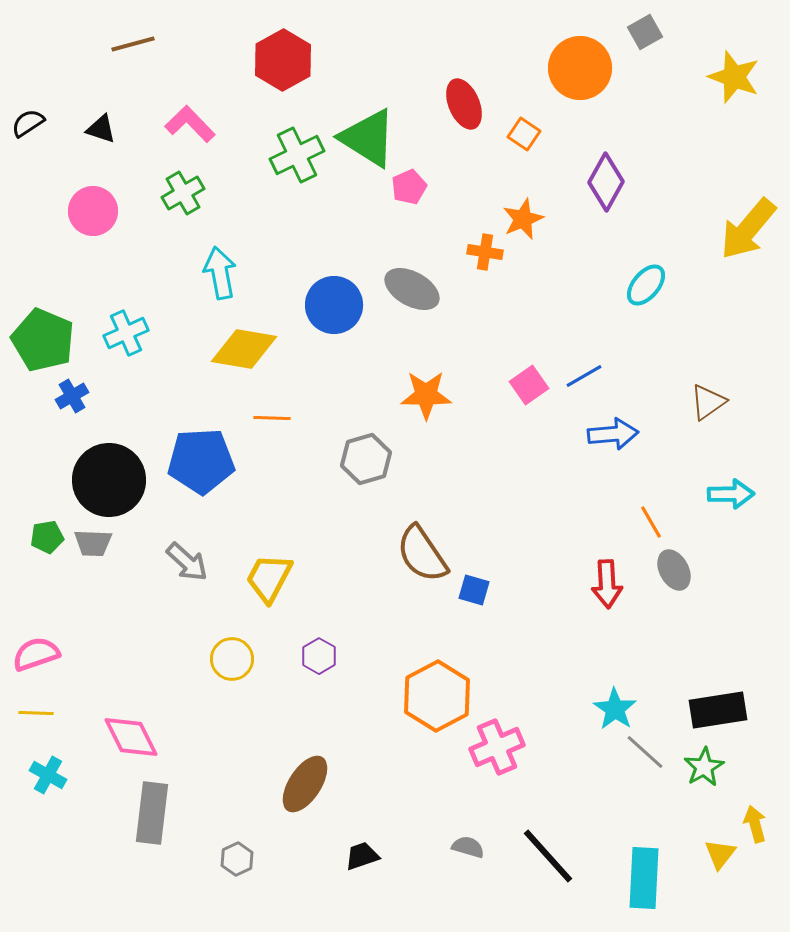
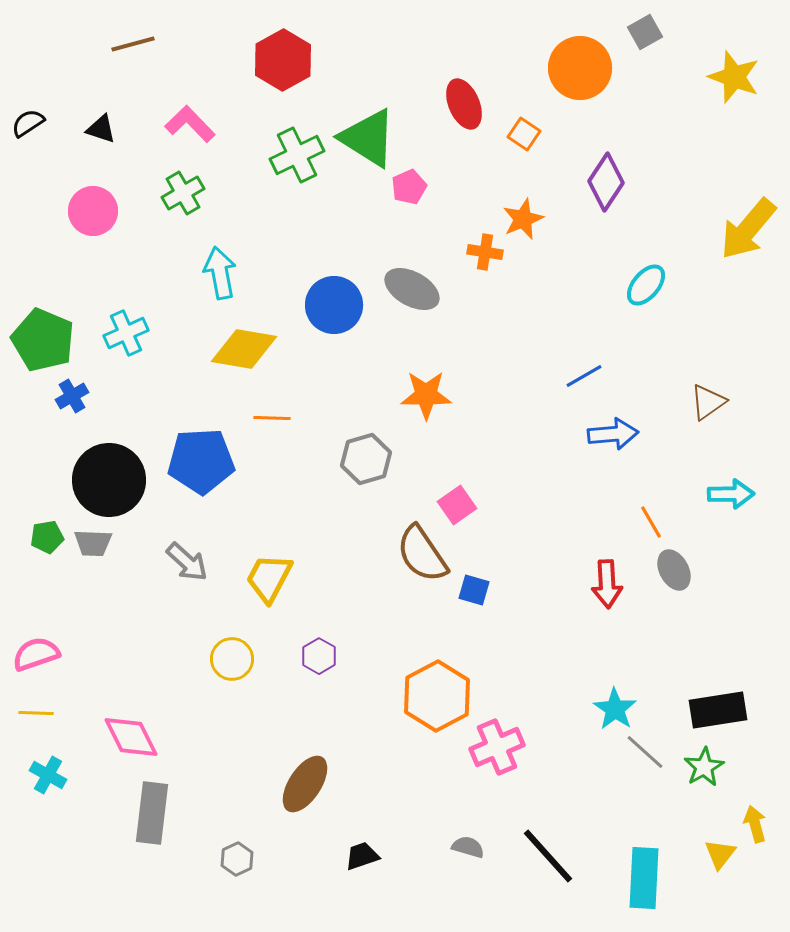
purple diamond at (606, 182): rotated 4 degrees clockwise
pink square at (529, 385): moved 72 px left, 120 px down
